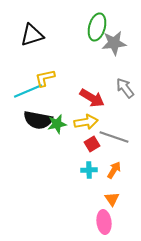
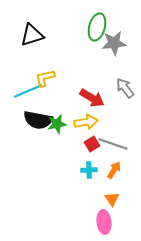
gray line: moved 1 px left, 7 px down
